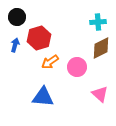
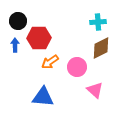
black circle: moved 1 px right, 4 px down
red hexagon: rotated 15 degrees clockwise
blue arrow: rotated 16 degrees counterclockwise
pink triangle: moved 5 px left, 4 px up
